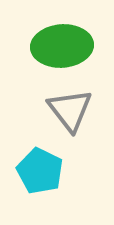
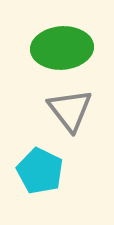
green ellipse: moved 2 px down
